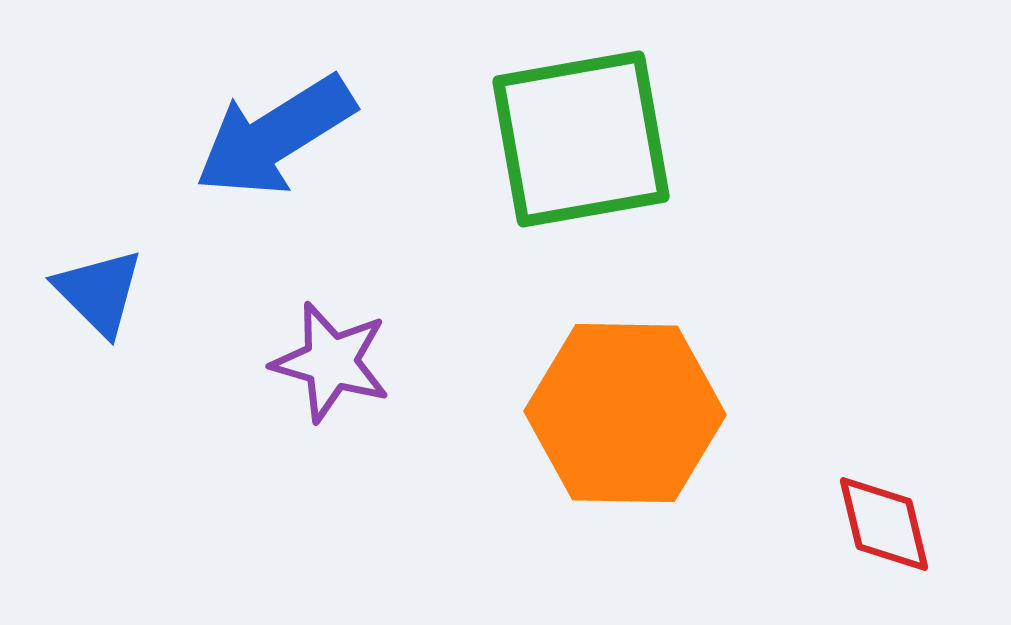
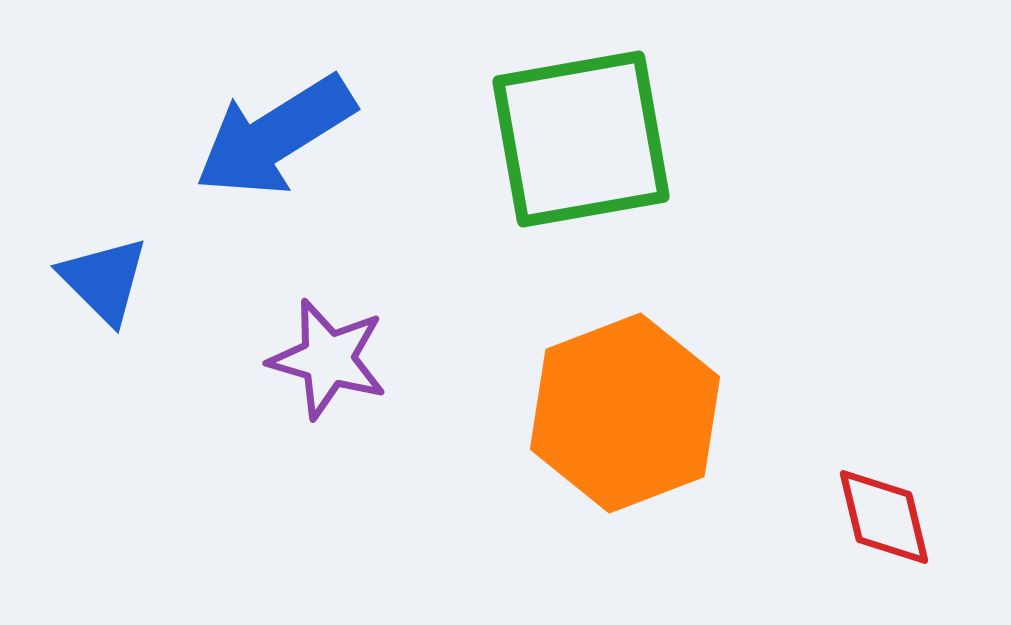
blue triangle: moved 5 px right, 12 px up
purple star: moved 3 px left, 3 px up
orange hexagon: rotated 22 degrees counterclockwise
red diamond: moved 7 px up
